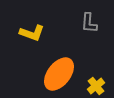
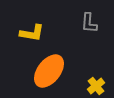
yellow L-shape: rotated 10 degrees counterclockwise
orange ellipse: moved 10 px left, 3 px up
